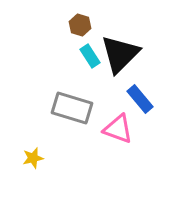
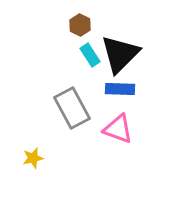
brown hexagon: rotated 10 degrees clockwise
cyan rectangle: moved 1 px up
blue rectangle: moved 20 px left, 10 px up; rotated 48 degrees counterclockwise
gray rectangle: rotated 45 degrees clockwise
